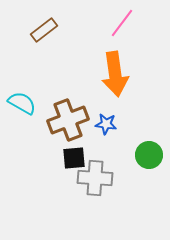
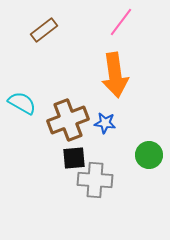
pink line: moved 1 px left, 1 px up
orange arrow: moved 1 px down
blue star: moved 1 px left, 1 px up
gray cross: moved 2 px down
